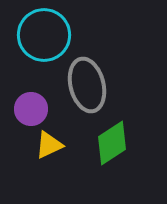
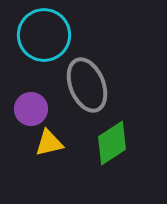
gray ellipse: rotated 8 degrees counterclockwise
yellow triangle: moved 2 px up; rotated 12 degrees clockwise
